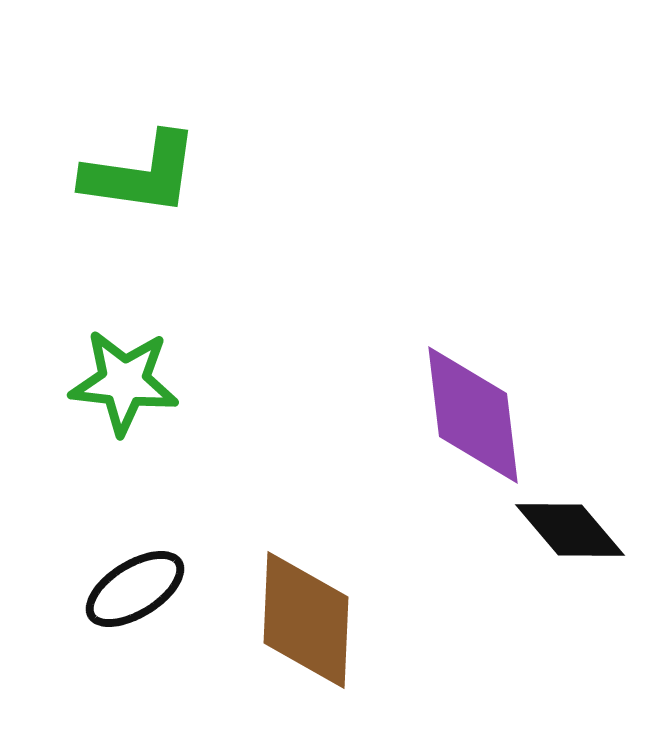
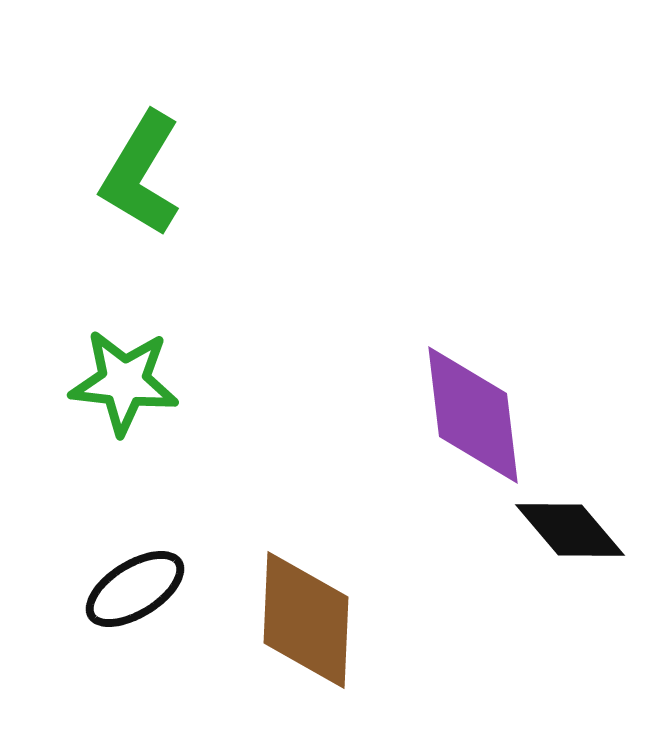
green L-shape: rotated 113 degrees clockwise
